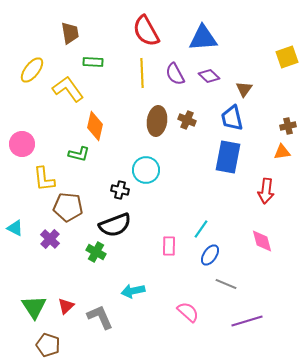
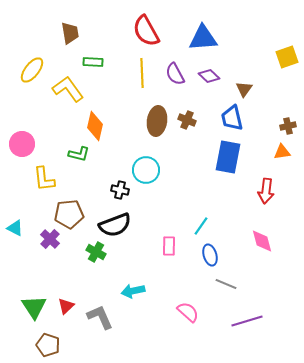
brown pentagon at (68, 207): moved 1 px right, 7 px down; rotated 12 degrees counterclockwise
cyan line at (201, 229): moved 3 px up
blue ellipse at (210, 255): rotated 50 degrees counterclockwise
